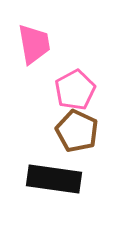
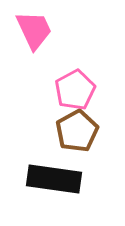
pink trapezoid: moved 14 px up; rotated 15 degrees counterclockwise
brown pentagon: rotated 18 degrees clockwise
